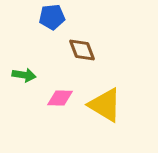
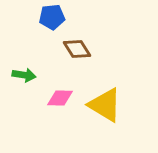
brown diamond: moved 5 px left, 1 px up; rotated 12 degrees counterclockwise
